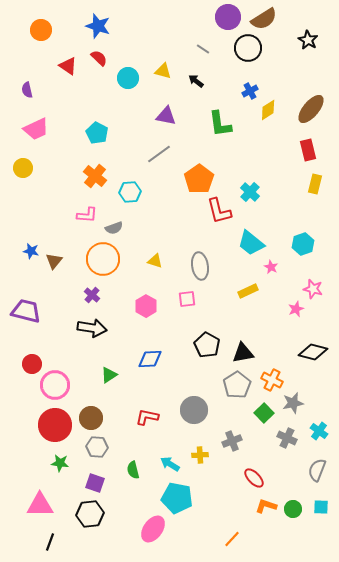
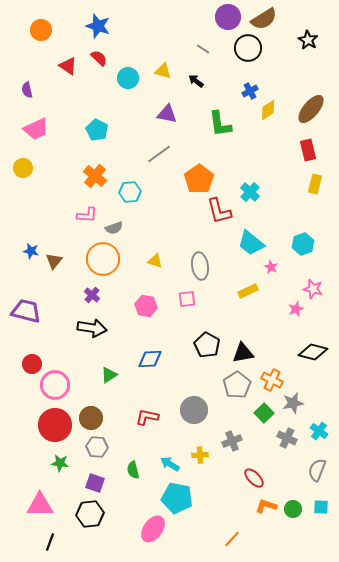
purple triangle at (166, 116): moved 1 px right, 2 px up
cyan pentagon at (97, 133): moved 3 px up
pink hexagon at (146, 306): rotated 20 degrees counterclockwise
